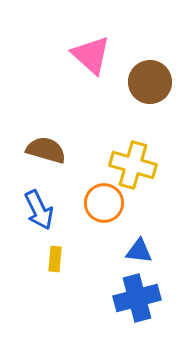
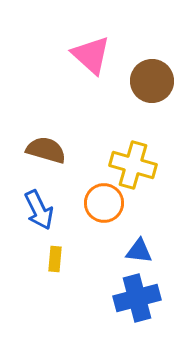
brown circle: moved 2 px right, 1 px up
